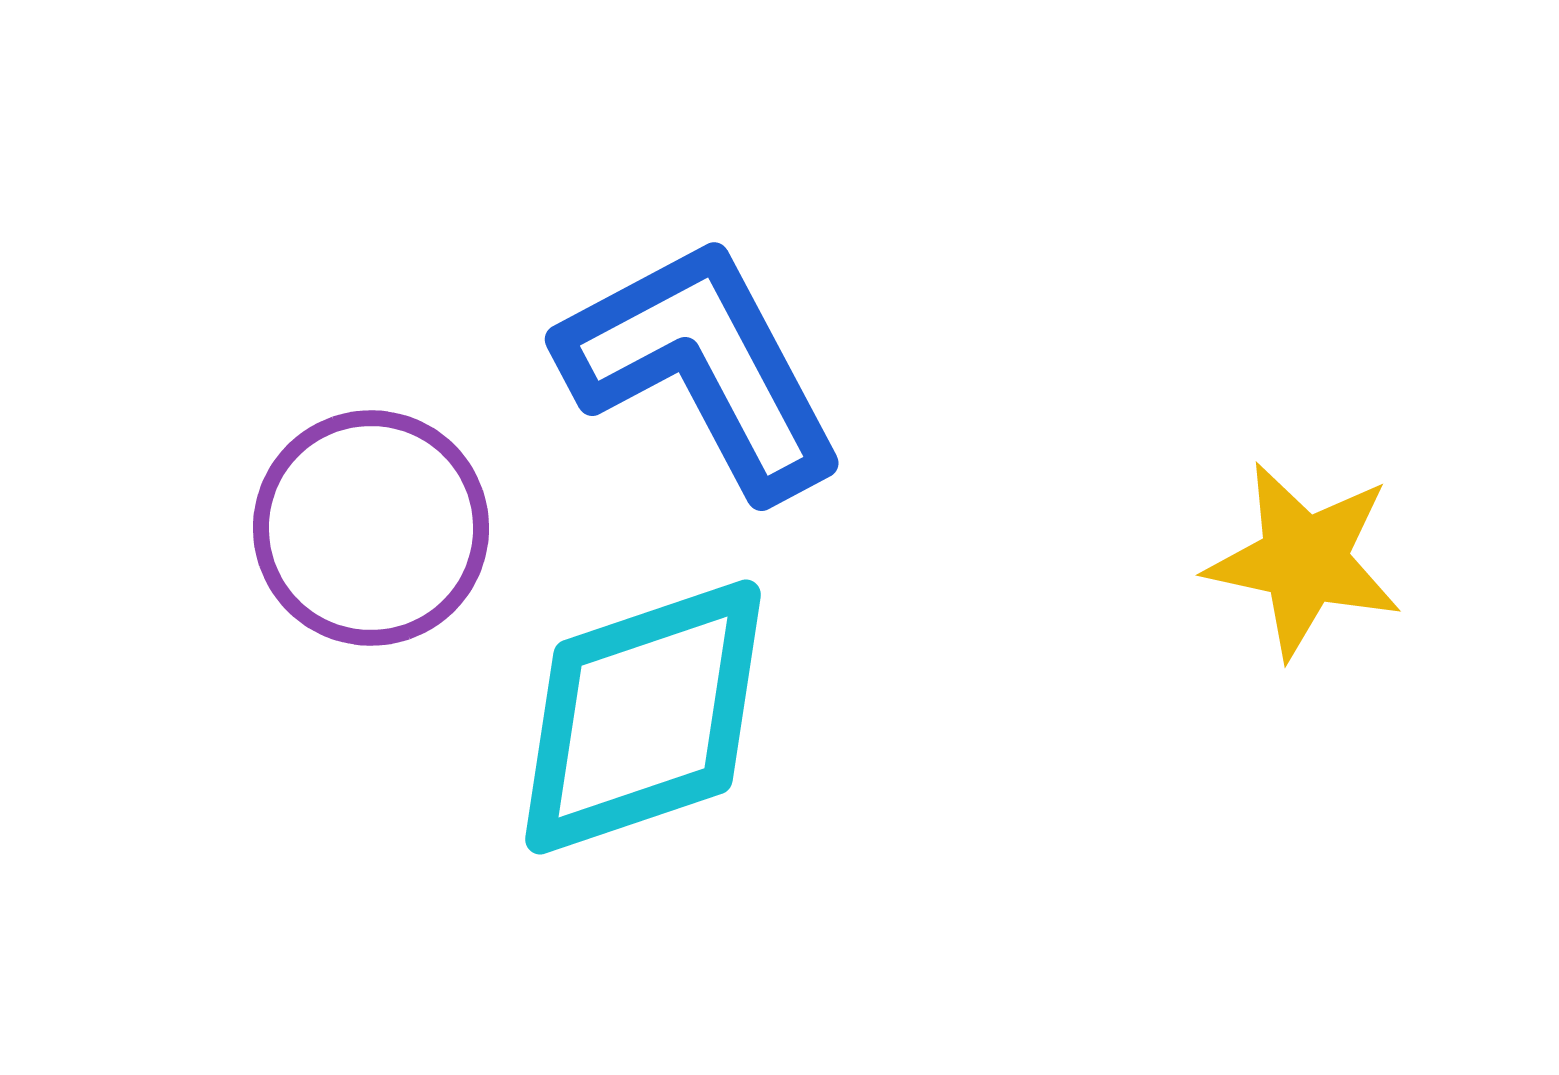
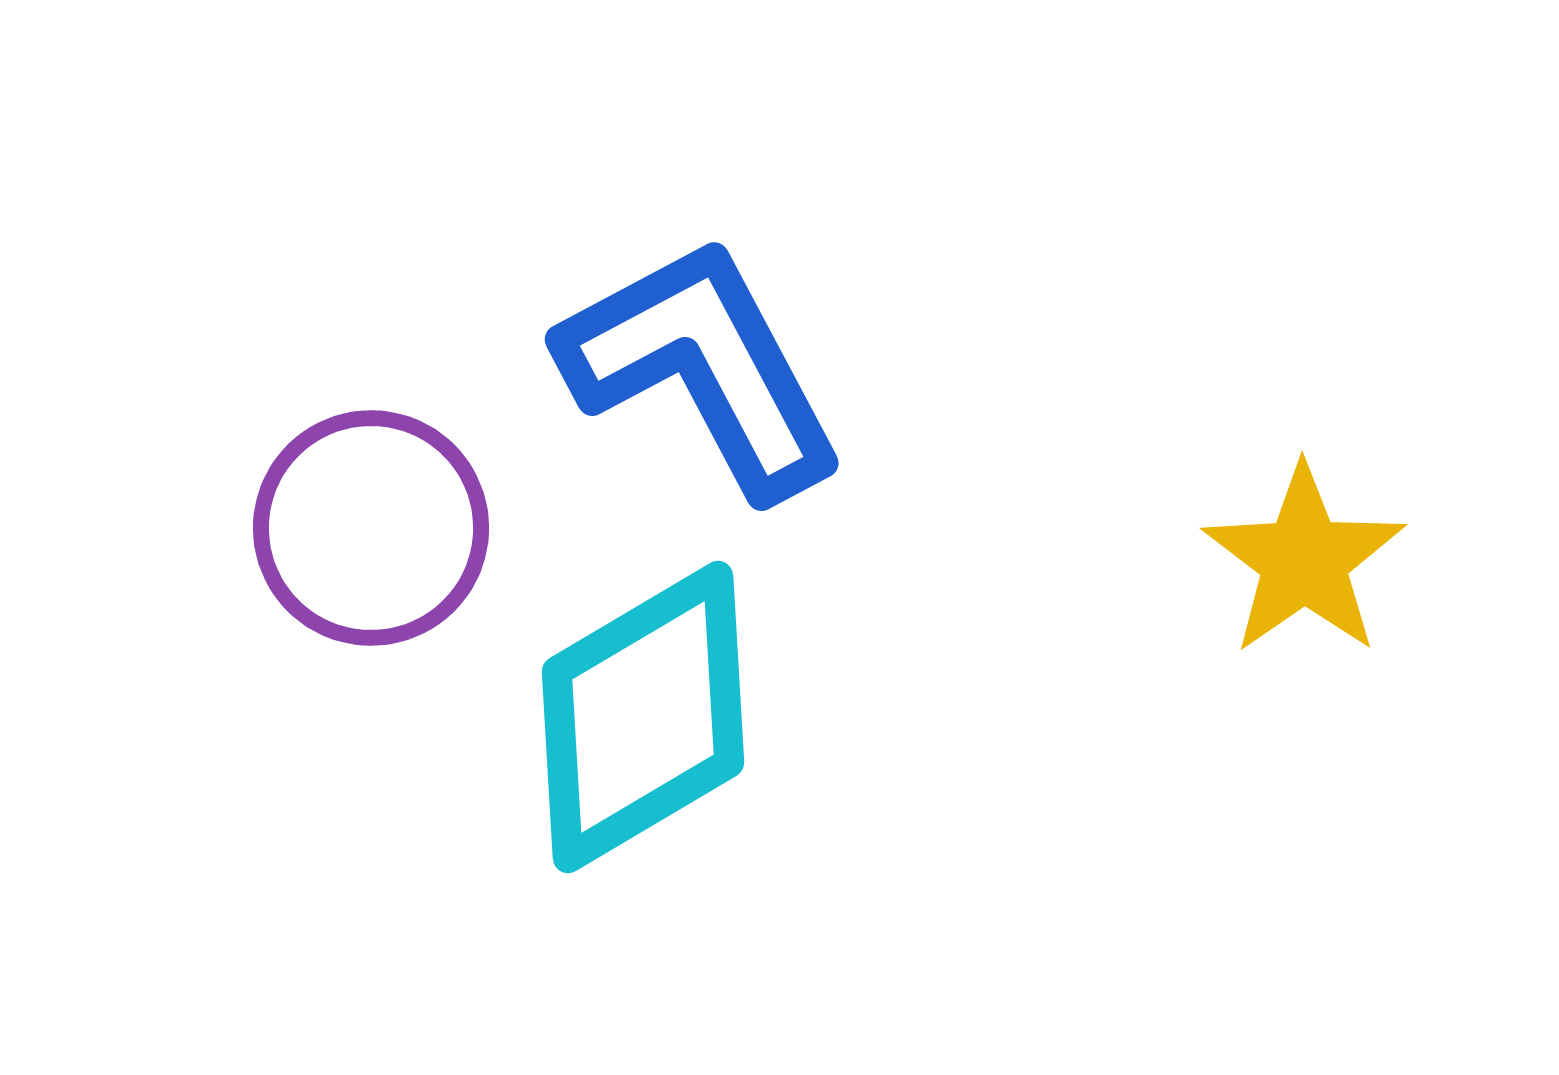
yellow star: rotated 25 degrees clockwise
cyan diamond: rotated 12 degrees counterclockwise
